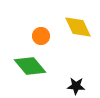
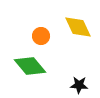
black star: moved 3 px right, 1 px up
